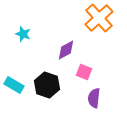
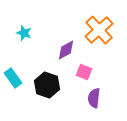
orange cross: moved 12 px down
cyan star: moved 1 px right, 1 px up
cyan rectangle: moved 1 px left, 7 px up; rotated 24 degrees clockwise
